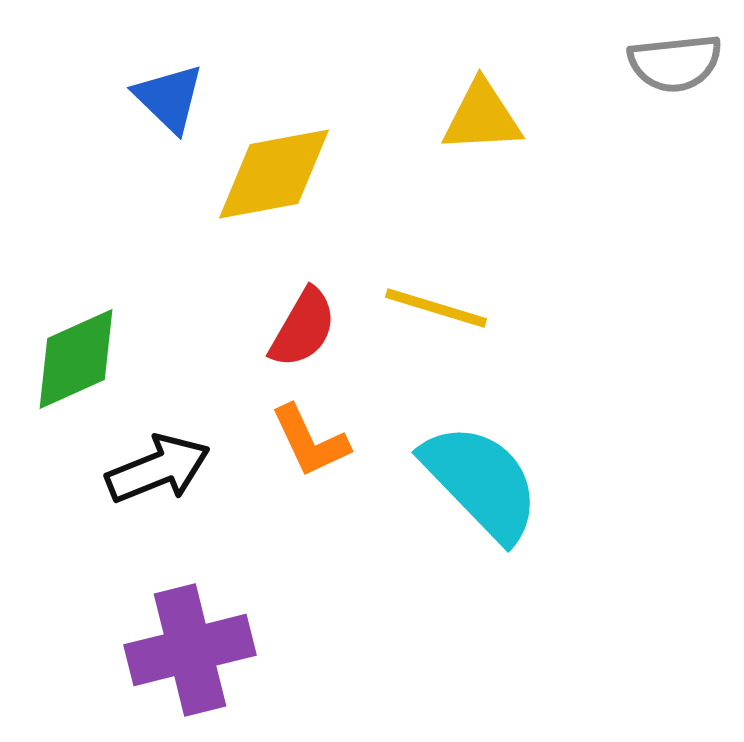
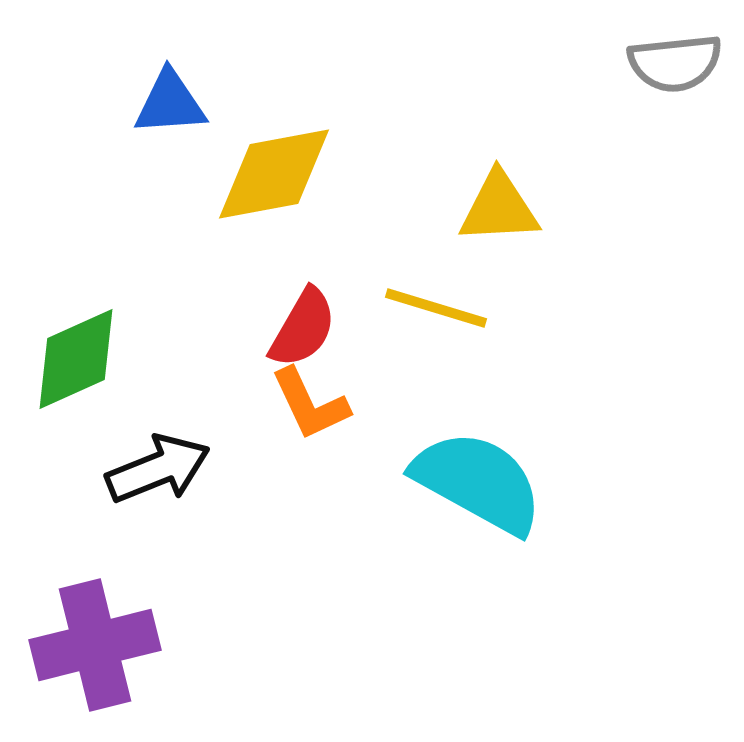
blue triangle: moved 1 px right, 5 px down; rotated 48 degrees counterclockwise
yellow triangle: moved 17 px right, 91 px down
orange L-shape: moved 37 px up
cyan semicircle: moved 3 px left; rotated 17 degrees counterclockwise
purple cross: moved 95 px left, 5 px up
